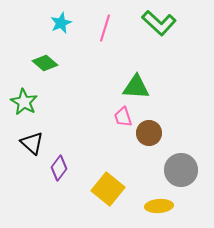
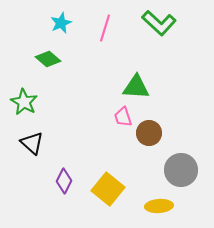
green diamond: moved 3 px right, 4 px up
purple diamond: moved 5 px right, 13 px down; rotated 10 degrees counterclockwise
